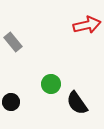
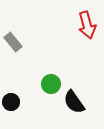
red arrow: rotated 88 degrees clockwise
black semicircle: moved 3 px left, 1 px up
